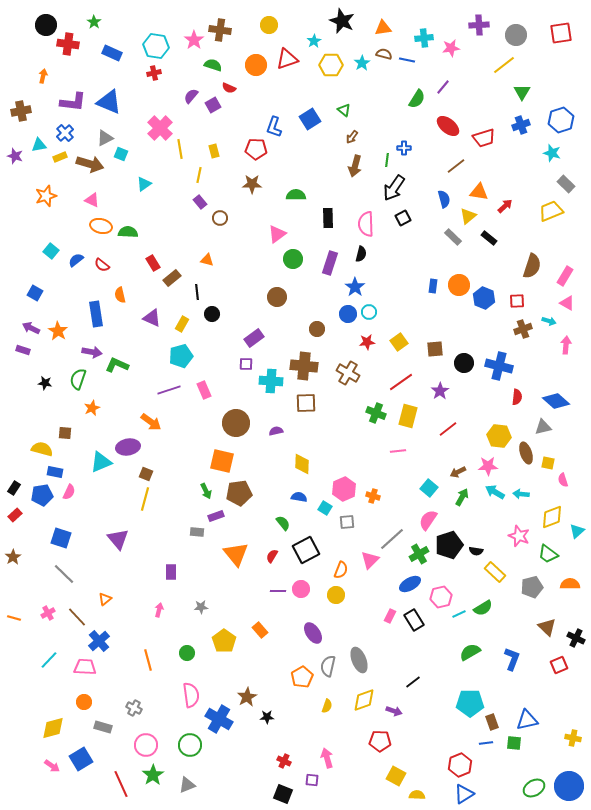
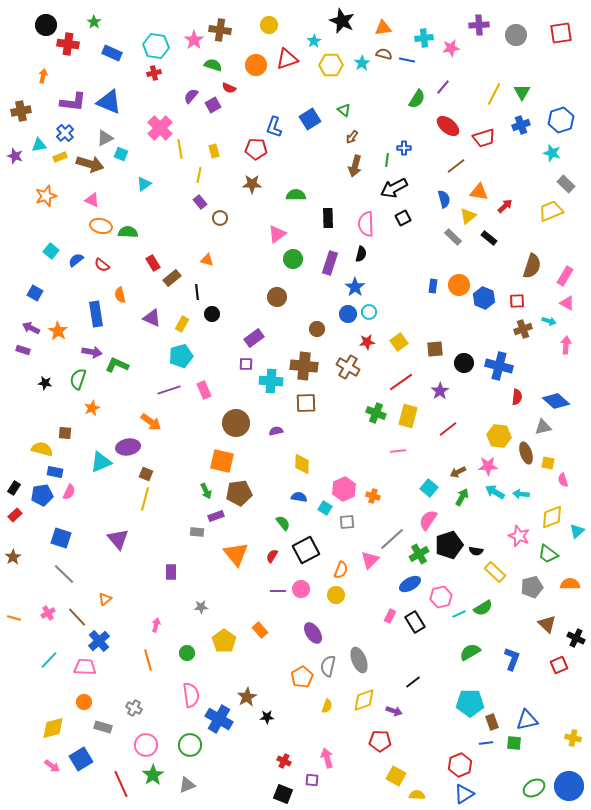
yellow line at (504, 65): moved 10 px left, 29 px down; rotated 25 degrees counterclockwise
black arrow at (394, 188): rotated 28 degrees clockwise
brown cross at (348, 373): moved 6 px up
pink arrow at (159, 610): moved 3 px left, 15 px down
black rectangle at (414, 620): moved 1 px right, 2 px down
brown triangle at (547, 627): moved 3 px up
